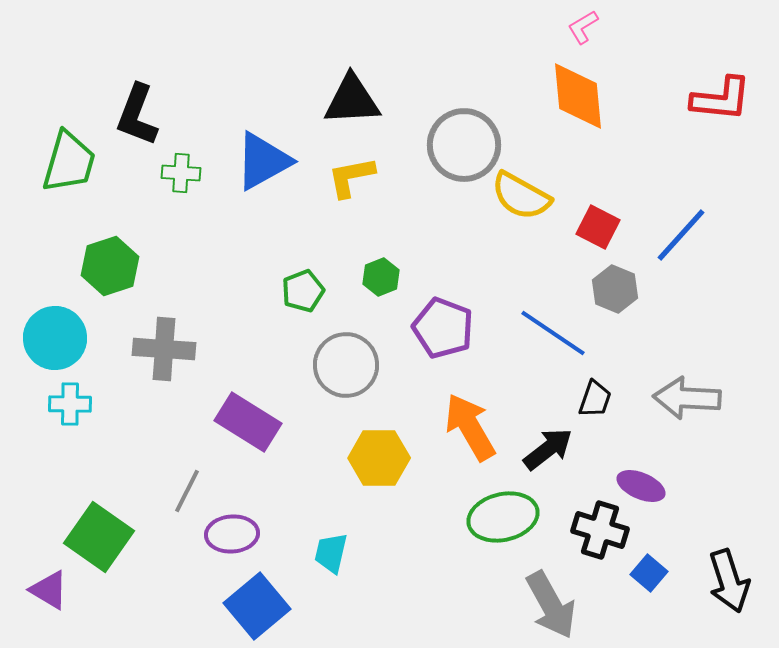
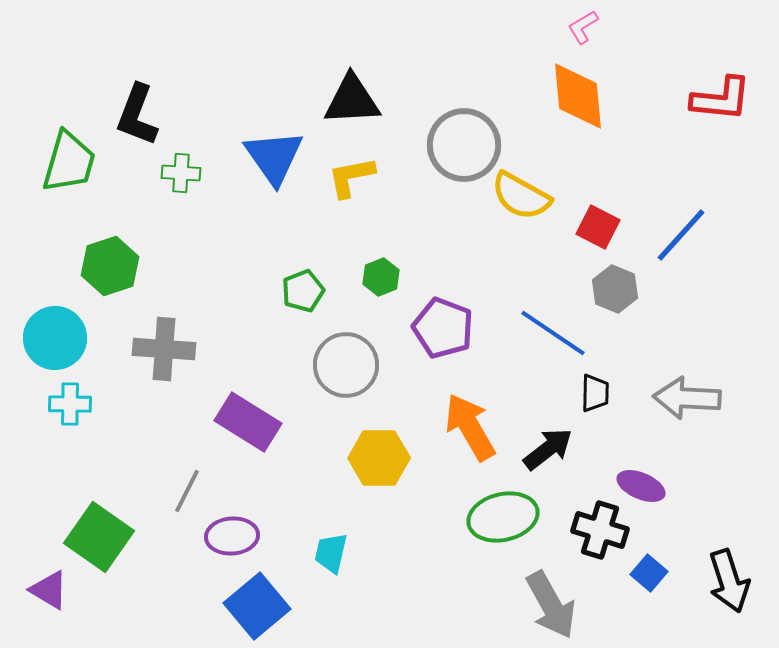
blue triangle at (263, 161): moved 11 px right, 4 px up; rotated 36 degrees counterclockwise
black trapezoid at (595, 399): moved 6 px up; rotated 18 degrees counterclockwise
purple ellipse at (232, 534): moved 2 px down
